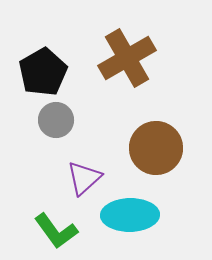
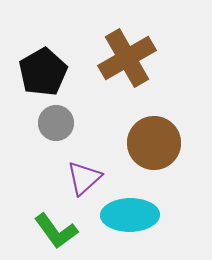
gray circle: moved 3 px down
brown circle: moved 2 px left, 5 px up
